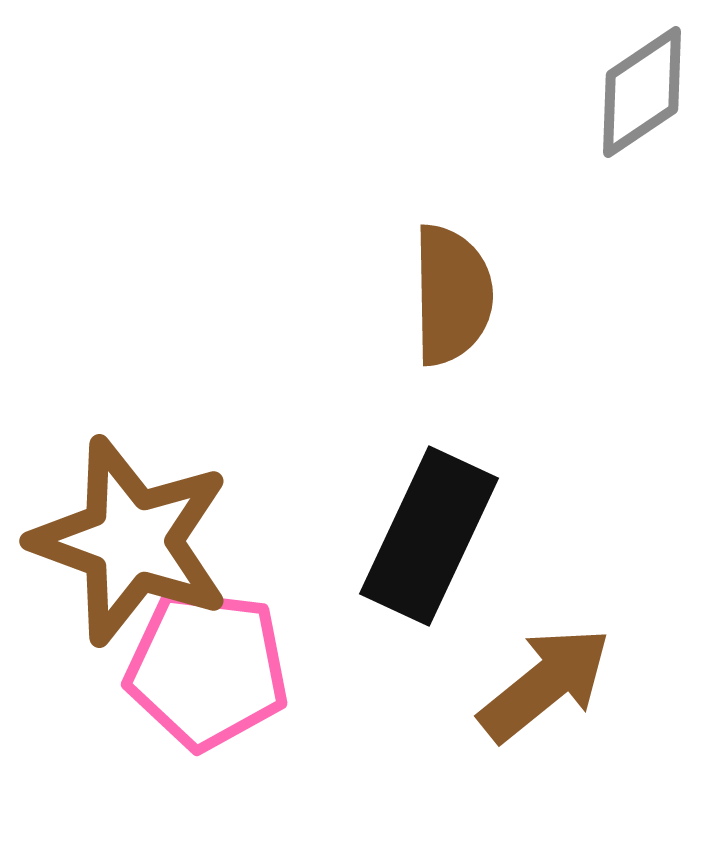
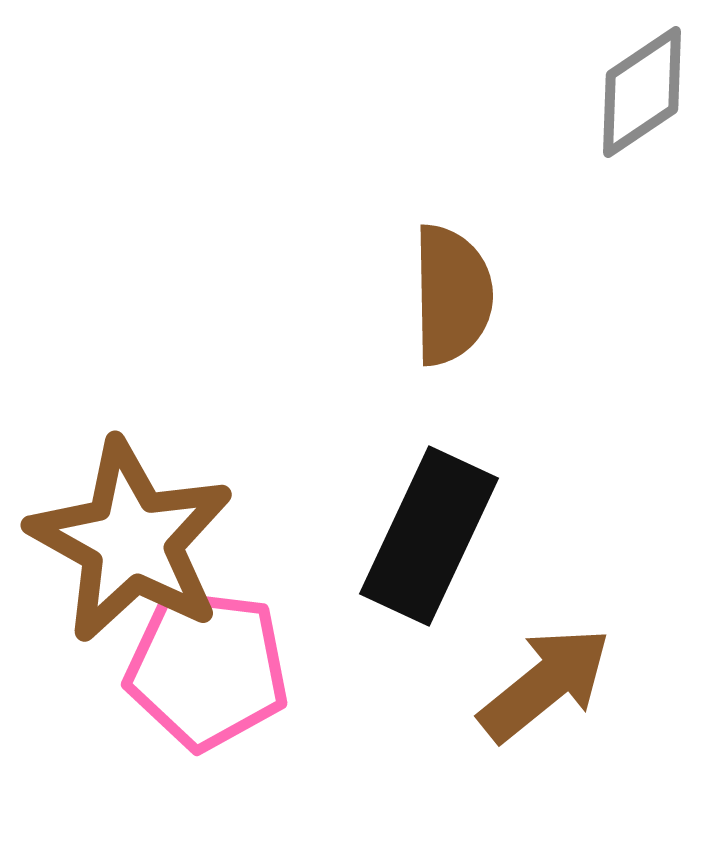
brown star: rotated 9 degrees clockwise
